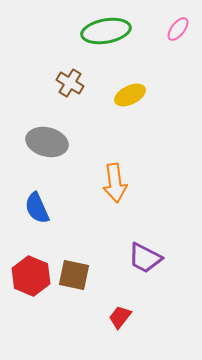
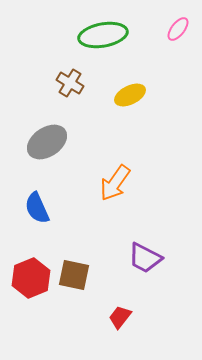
green ellipse: moved 3 px left, 4 px down
gray ellipse: rotated 48 degrees counterclockwise
orange arrow: rotated 42 degrees clockwise
red hexagon: moved 2 px down; rotated 15 degrees clockwise
